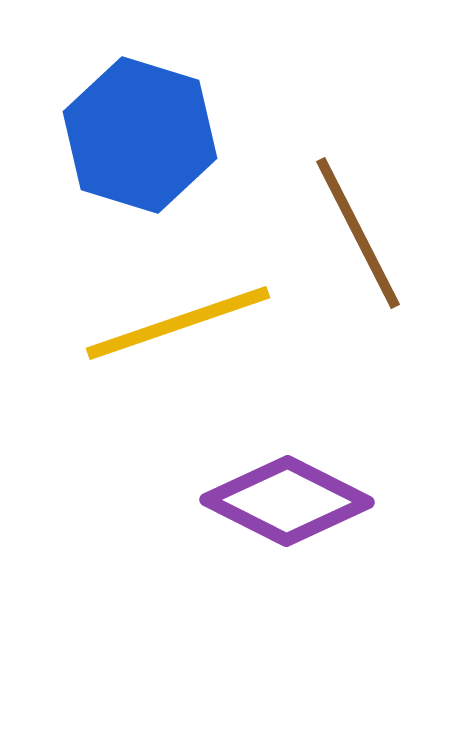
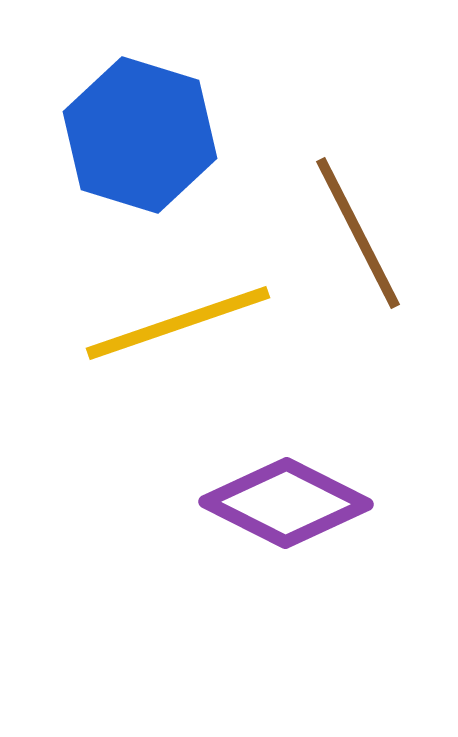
purple diamond: moved 1 px left, 2 px down
